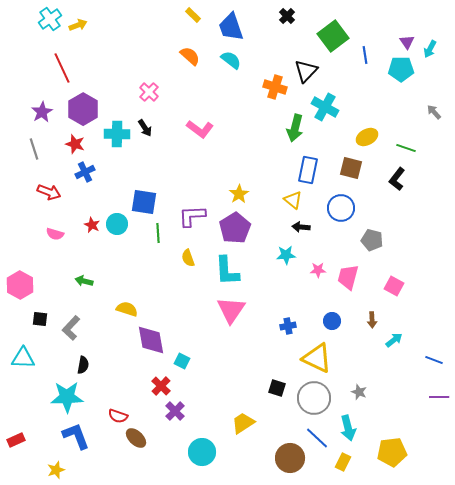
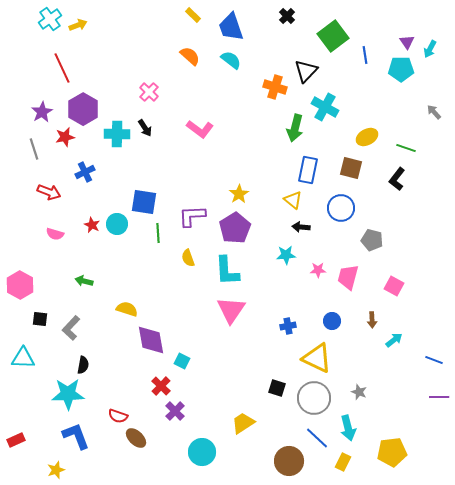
red star at (75, 144): moved 10 px left, 7 px up; rotated 30 degrees counterclockwise
cyan star at (67, 397): moved 1 px right, 3 px up
brown circle at (290, 458): moved 1 px left, 3 px down
